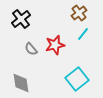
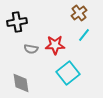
black cross: moved 4 px left, 3 px down; rotated 30 degrees clockwise
cyan line: moved 1 px right, 1 px down
red star: rotated 12 degrees clockwise
gray semicircle: rotated 40 degrees counterclockwise
cyan square: moved 9 px left, 6 px up
